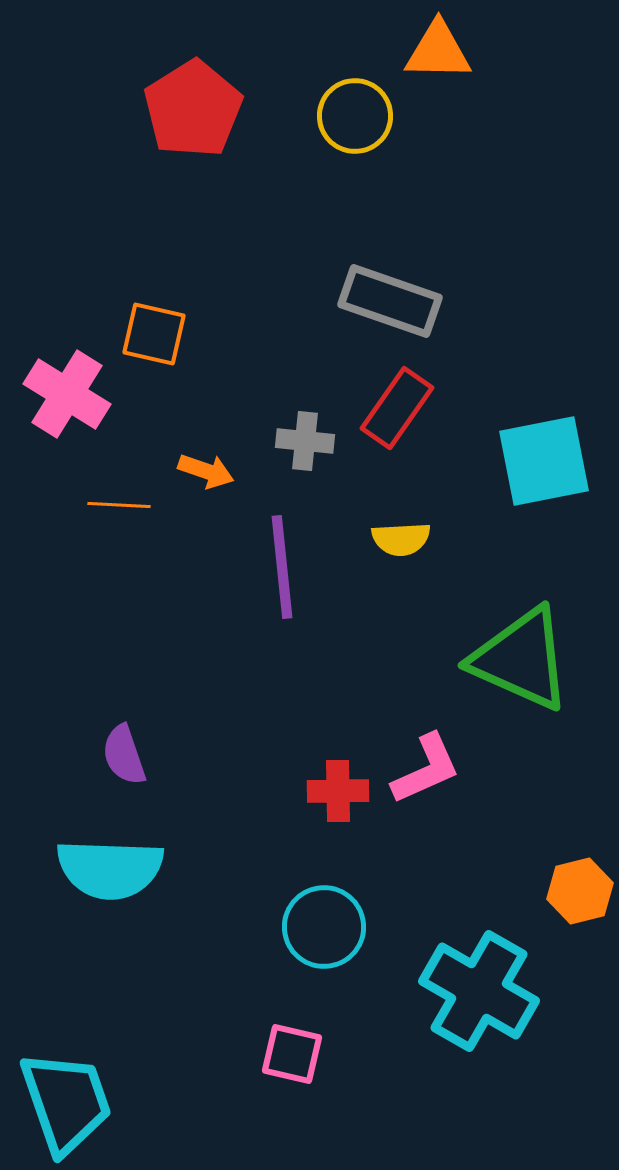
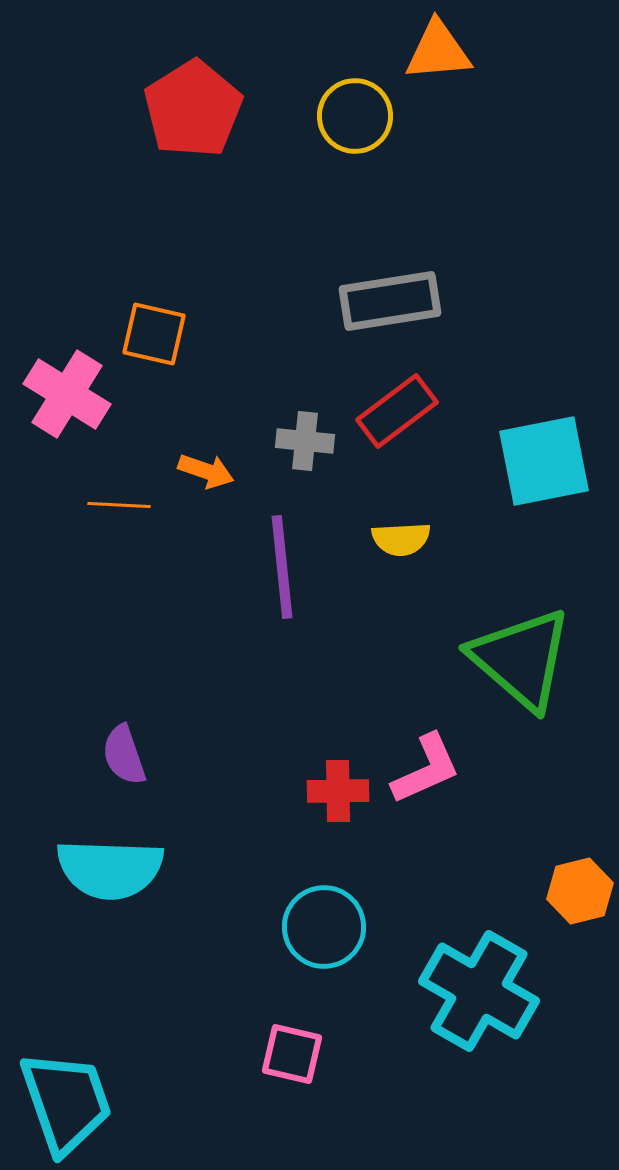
orange triangle: rotated 6 degrees counterclockwise
gray rectangle: rotated 28 degrees counterclockwise
red rectangle: moved 3 px down; rotated 18 degrees clockwise
green triangle: rotated 17 degrees clockwise
